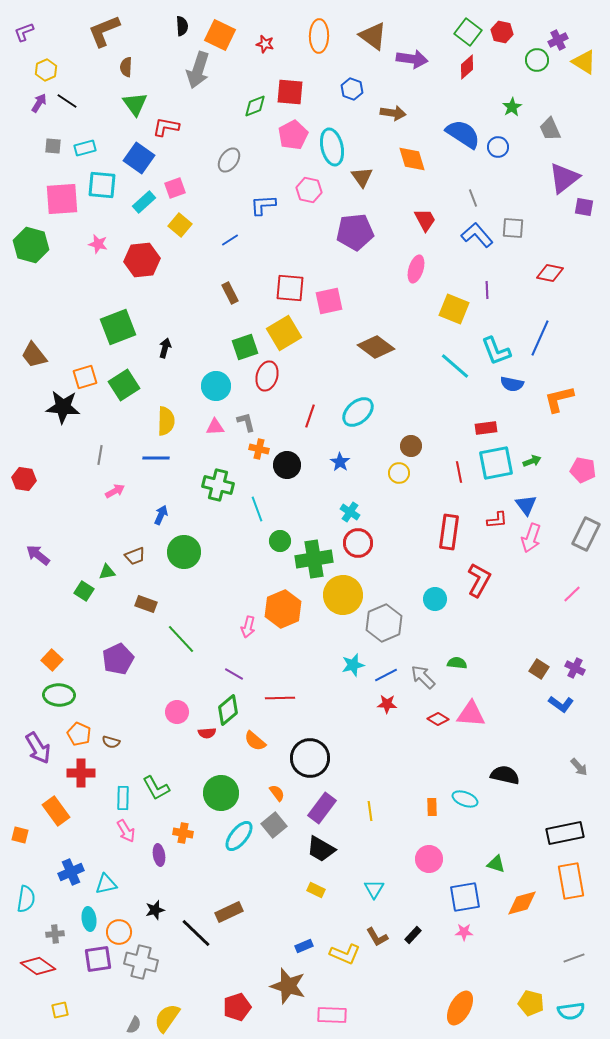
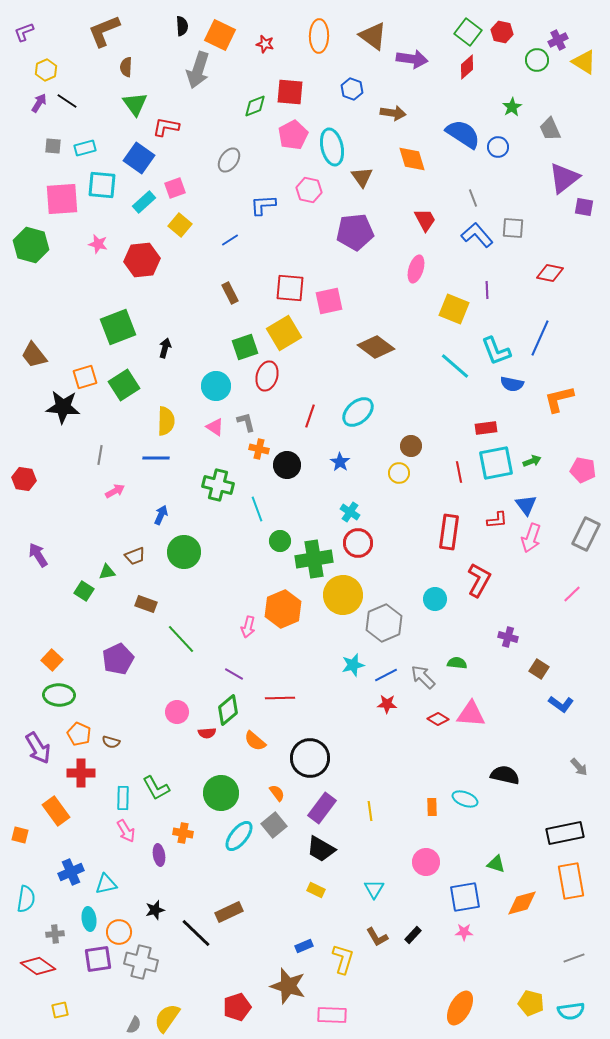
pink triangle at (215, 427): rotated 36 degrees clockwise
purple arrow at (38, 555): rotated 20 degrees clockwise
purple cross at (575, 668): moved 67 px left, 31 px up; rotated 12 degrees counterclockwise
pink circle at (429, 859): moved 3 px left, 3 px down
yellow L-shape at (345, 954): moved 2 px left, 5 px down; rotated 96 degrees counterclockwise
